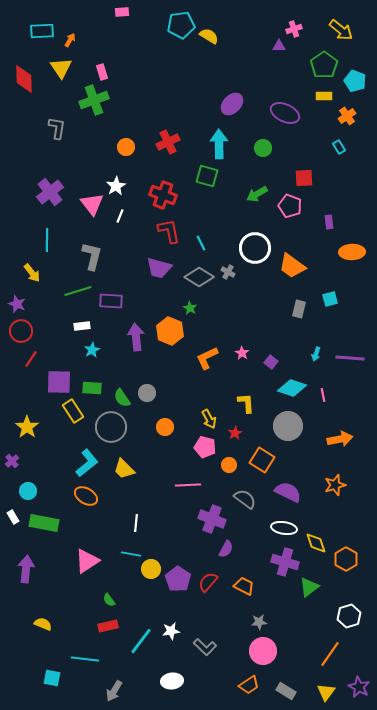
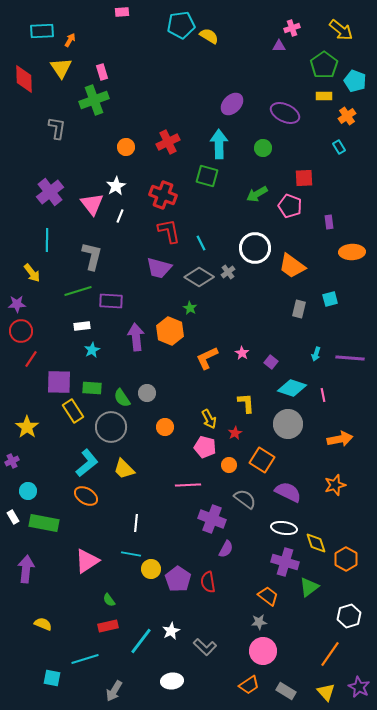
pink cross at (294, 29): moved 2 px left, 1 px up
gray cross at (228, 272): rotated 24 degrees clockwise
purple star at (17, 304): rotated 24 degrees counterclockwise
gray circle at (288, 426): moved 2 px up
purple cross at (12, 461): rotated 16 degrees clockwise
red semicircle at (208, 582): rotated 50 degrees counterclockwise
orange trapezoid at (244, 586): moved 24 px right, 10 px down; rotated 10 degrees clockwise
white star at (171, 631): rotated 18 degrees counterclockwise
cyan line at (85, 659): rotated 24 degrees counterclockwise
yellow triangle at (326, 692): rotated 18 degrees counterclockwise
